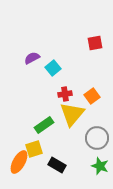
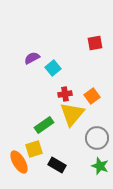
orange ellipse: rotated 60 degrees counterclockwise
